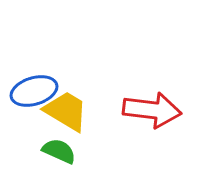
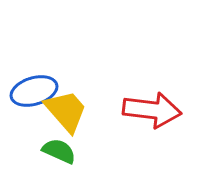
yellow trapezoid: rotated 18 degrees clockwise
